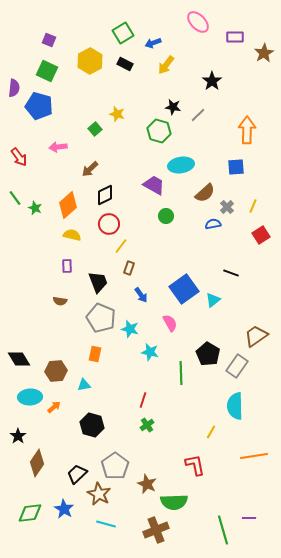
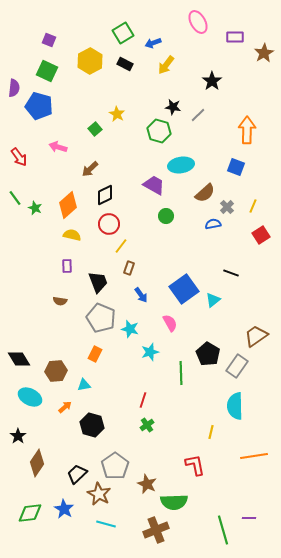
pink ellipse at (198, 22): rotated 15 degrees clockwise
yellow star at (117, 114): rotated 14 degrees clockwise
pink arrow at (58, 147): rotated 24 degrees clockwise
blue square at (236, 167): rotated 24 degrees clockwise
cyan star at (150, 352): rotated 30 degrees counterclockwise
orange rectangle at (95, 354): rotated 14 degrees clockwise
cyan ellipse at (30, 397): rotated 30 degrees clockwise
orange arrow at (54, 407): moved 11 px right
yellow line at (211, 432): rotated 16 degrees counterclockwise
